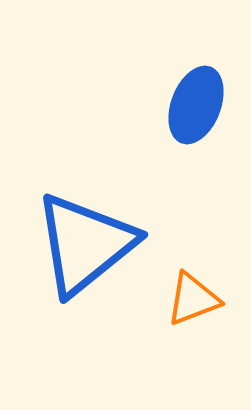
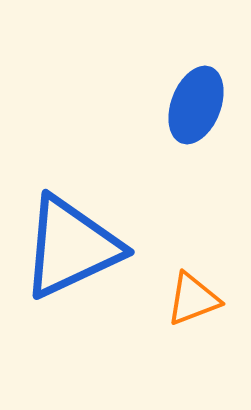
blue triangle: moved 14 px left, 3 px down; rotated 14 degrees clockwise
